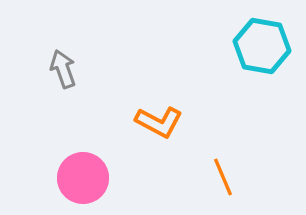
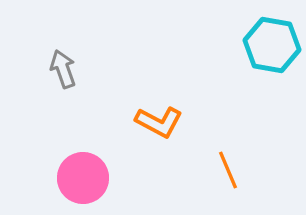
cyan hexagon: moved 10 px right, 1 px up
orange line: moved 5 px right, 7 px up
